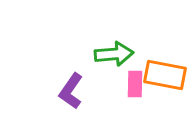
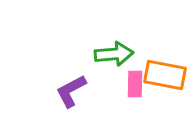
purple L-shape: rotated 27 degrees clockwise
